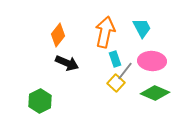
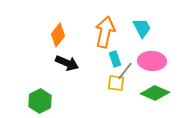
yellow square: rotated 36 degrees counterclockwise
